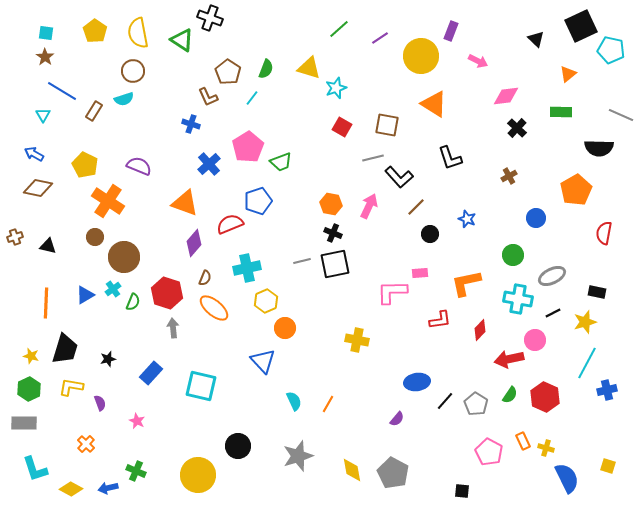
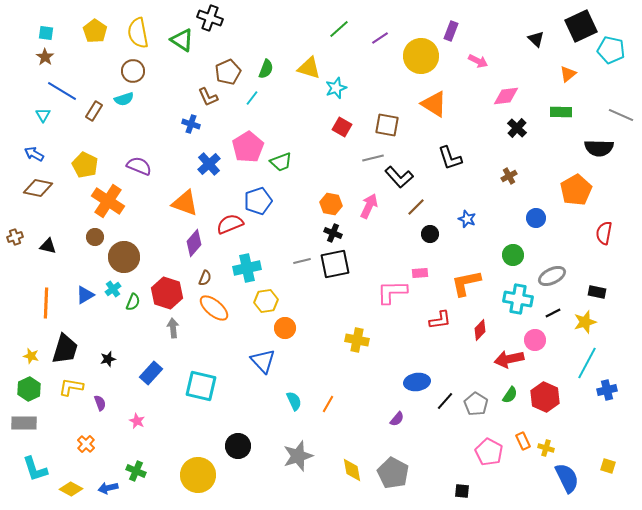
brown pentagon at (228, 72): rotated 15 degrees clockwise
yellow hexagon at (266, 301): rotated 15 degrees clockwise
